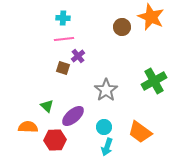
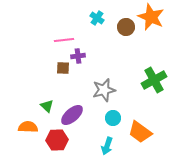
cyan cross: moved 34 px right; rotated 32 degrees clockwise
brown circle: moved 4 px right
pink line: moved 1 px down
purple cross: rotated 32 degrees clockwise
brown square: rotated 16 degrees counterclockwise
green cross: moved 1 px up
gray star: moved 2 px left; rotated 20 degrees clockwise
purple ellipse: moved 1 px left, 1 px up
cyan circle: moved 9 px right, 9 px up
red hexagon: moved 2 px right
cyan arrow: moved 1 px up
